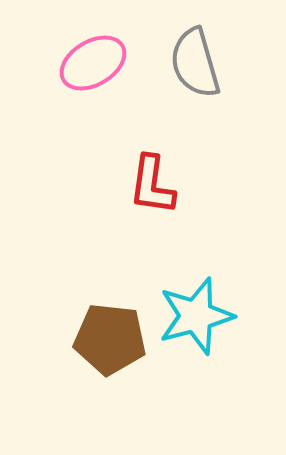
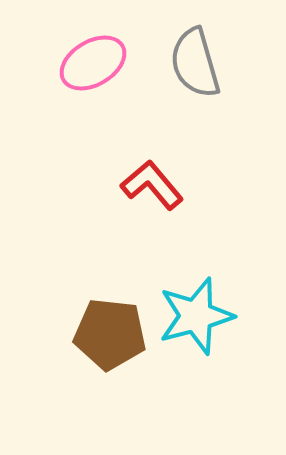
red L-shape: rotated 132 degrees clockwise
brown pentagon: moved 5 px up
